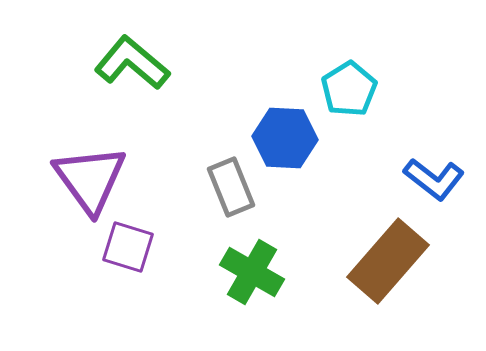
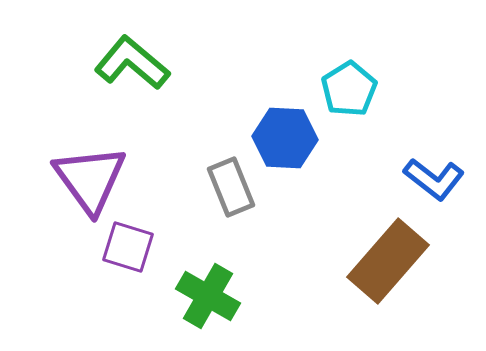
green cross: moved 44 px left, 24 px down
